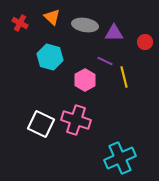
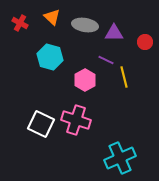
purple line: moved 1 px right, 1 px up
